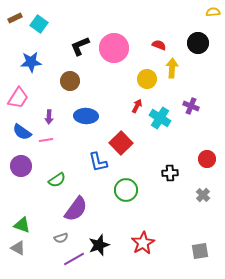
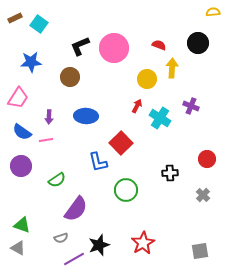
brown circle: moved 4 px up
